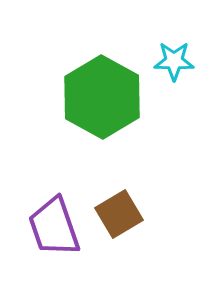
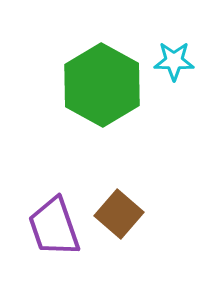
green hexagon: moved 12 px up
brown square: rotated 18 degrees counterclockwise
